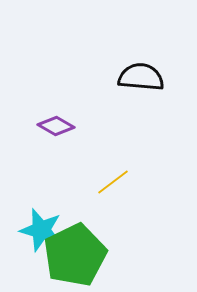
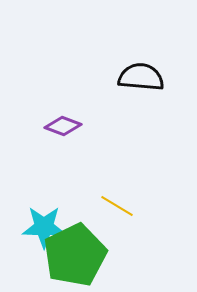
purple diamond: moved 7 px right; rotated 9 degrees counterclockwise
yellow line: moved 4 px right, 24 px down; rotated 68 degrees clockwise
cyan star: moved 3 px right, 3 px up; rotated 15 degrees counterclockwise
